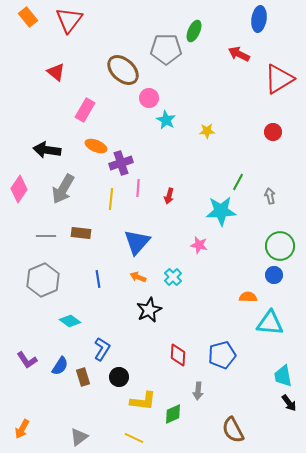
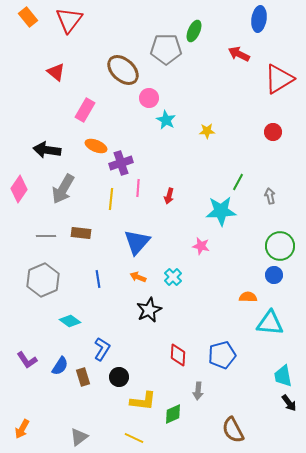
pink star at (199, 245): moved 2 px right, 1 px down
